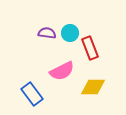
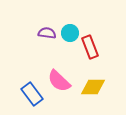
red rectangle: moved 1 px up
pink semicircle: moved 3 px left, 10 px down; rotated 70 degrees clockwise
